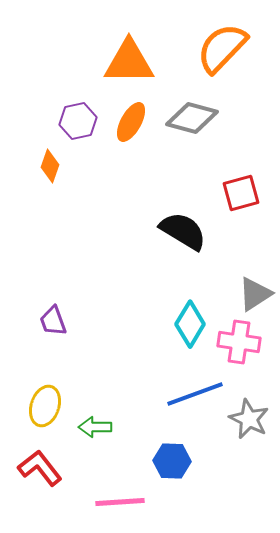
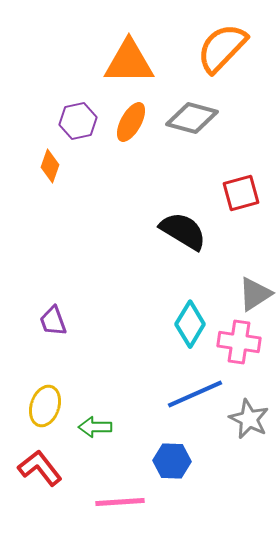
blue line: rotated 4 degrees counterclockwise
